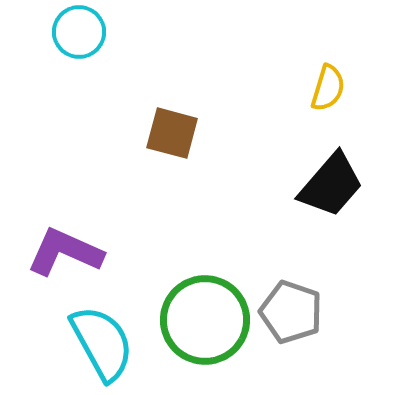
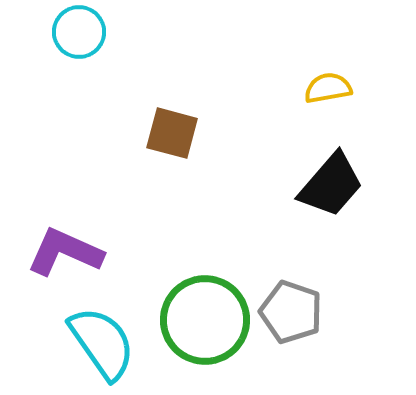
yellow semicircle: rotated 117 degrees counterclockwise
cyan semicircle: rotated 6 degrees counterclockwise
